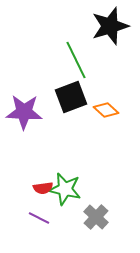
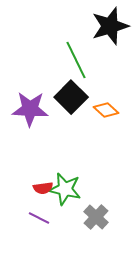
black square: rotated 24 degrees counterclockwise
purple star: moved 6 px right, 3 px up
